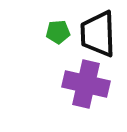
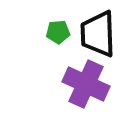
purple cross: rotated 12 degrees clockwise
